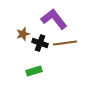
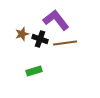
purple L-shape: moved 2 px right, 1 px down
brown star: moved 1 px left
black cross: moved 4 px up
